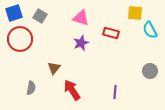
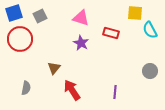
gray square: rotated 32 degrees clockwise
purple star: rotated 21 degrees counterclockwise
gray semicircle: moved 5 px left
